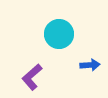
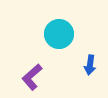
blue arrow: rotated 102 degrees clockwise
